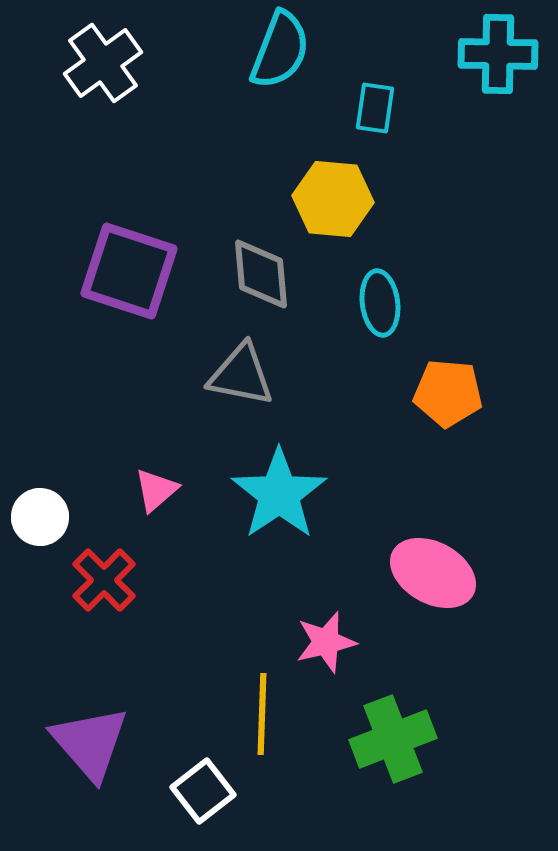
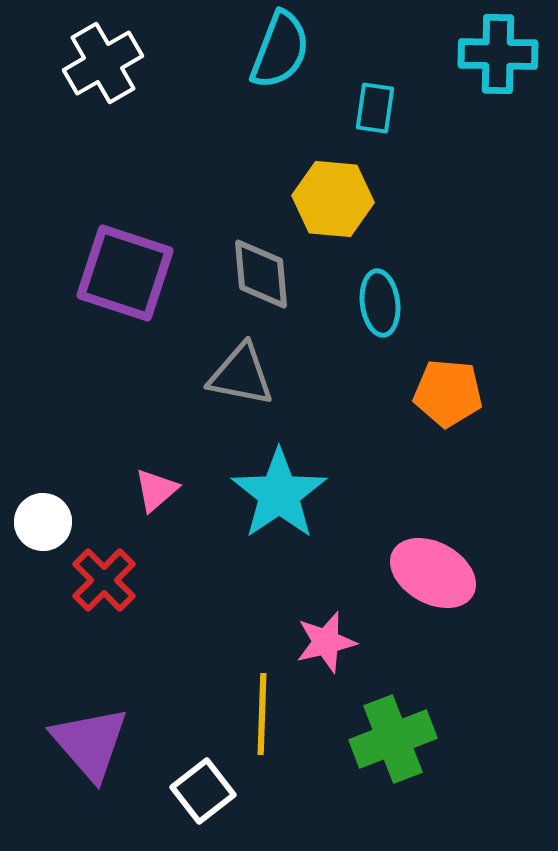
white cross: rotated 6 degrees clockwise
purple square: moved 4 px left, 2 px down
white circle: moved 3 px right, 5 px down
